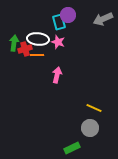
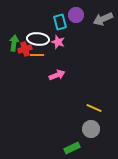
purple circle: moved 8 px right
cyan rectangle: moved 1 px right
pink arrow: rotated 56 degrees clockwise
gray circle: moved 1 px right, 1 px down
